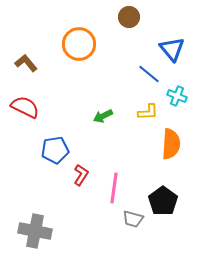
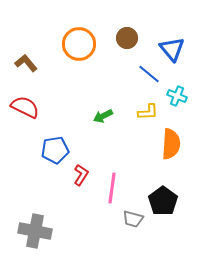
brown circle: moved 2 px left, 21 px down
pink line: moved 2 px left
